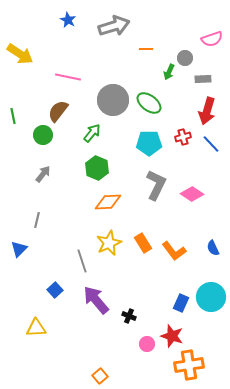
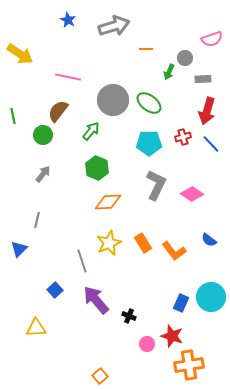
green arrow at (92, 133): moved 1 px left, 2 px up
blue semicircle at (213, 248): moved 4 px left, 8 px up; rotated 28 degrees counterclockwise
